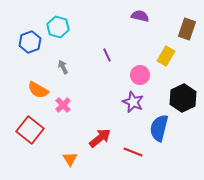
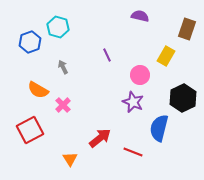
red square: rotated 24 degrees clockwise
